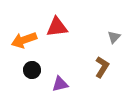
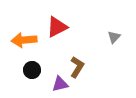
red triangle: rotated 20 degrees counterclockwise
orange arrow: rotated 15 degrees clockwise
brown L-shape: moved 25 px left
